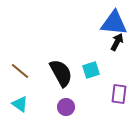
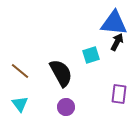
cyan square: moved 15 px up
cyan triangle: rotated 18 degrees clockwise
